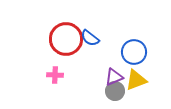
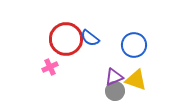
blue circle: moved 7 px up
pink cross: moved 5 px left, 8 px up; rotated 28 degrees counterclockwise
yellow triangle: rotated 40 degrees clockwise
